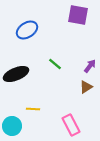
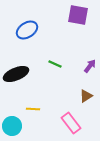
green line: rotated 16 degrees counterclockwise
brown triangle: moved 9 px down
pink rectangle: moved 2 px up; rotated 10 degrees counterclockwise
